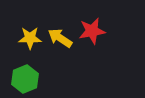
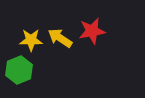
yellow star: moved 1 px right, 2 px down
green hexagon: moved 6 px left, 9 px up
